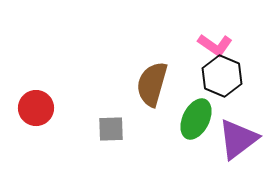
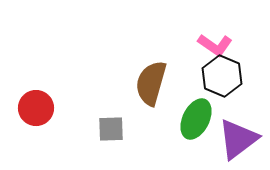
brown semicircle: moved 1 px left, 1 px up
